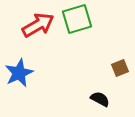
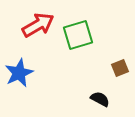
green square: moved 1 px right, 16 px down
